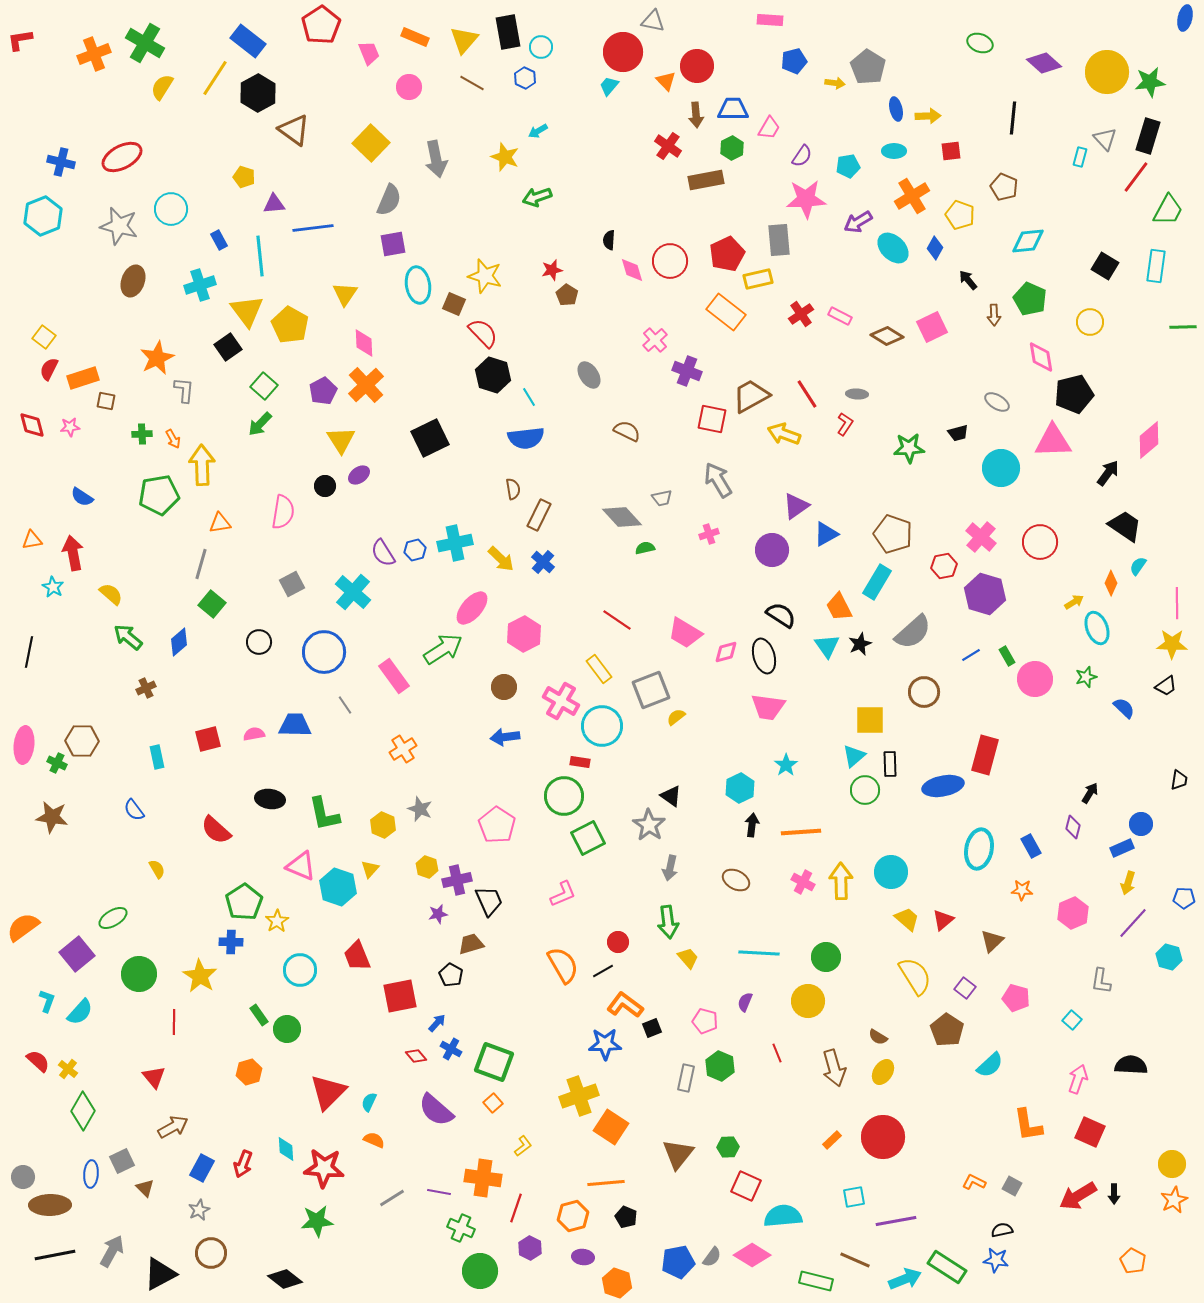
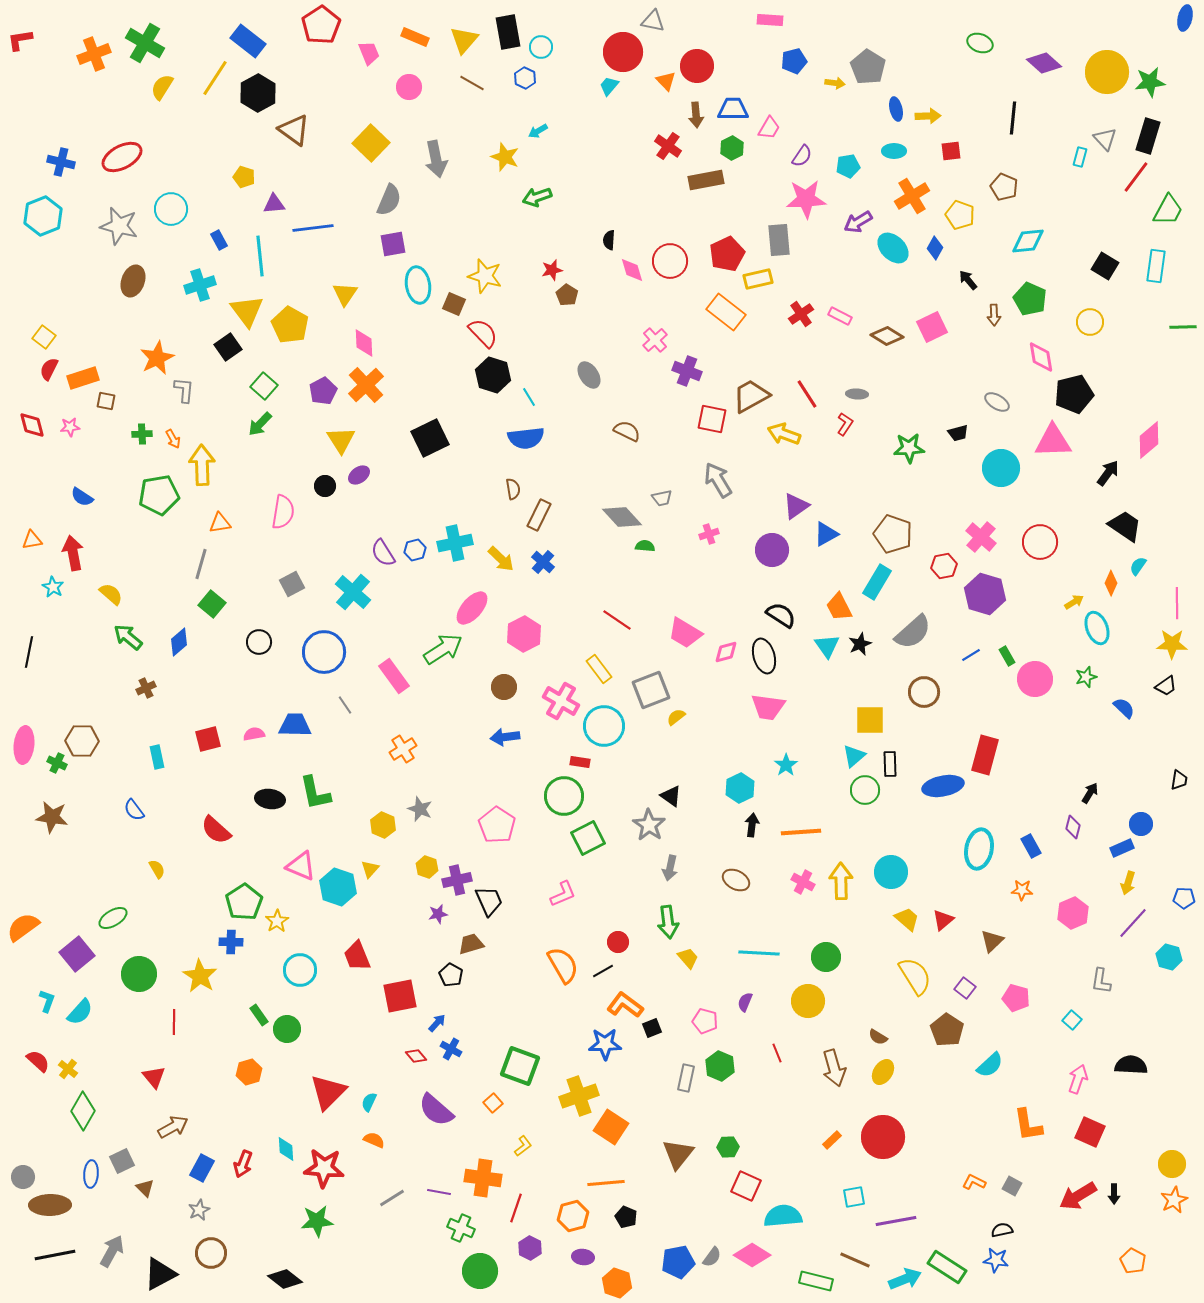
green semicircle at (645, 548): moved 2 px up; rotated 18 degrees clockwise
cyan circle at (602, 726): moved 2 px right
green L-shape at (324, 814): moved 9 px left, 21 px up
green square at (494, 1062): moved 26 px right, 4 px down
